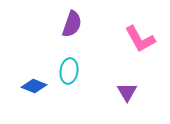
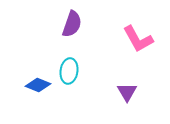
pink L-shape: moved 2 px left
blue diamond: moved 4 px right, 1 px up
